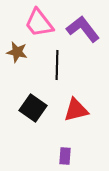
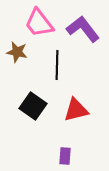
black square: moved 2 px up
